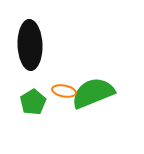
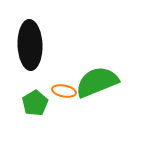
green semicircle: moved 4 px right, 11 px up
green pentagon: moved 2 px right, 1 px down
